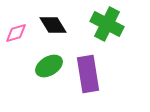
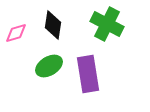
black diamond: rotated 40 degrees clockwise
